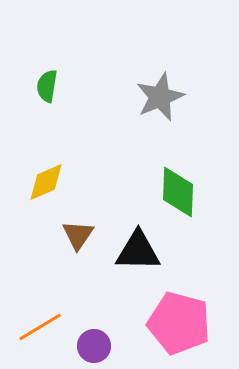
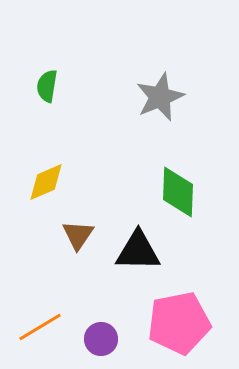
pink pentagon: rotated 26 degrees counterclockwise
purple circle: moved 7 px right, 7 px up
